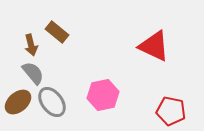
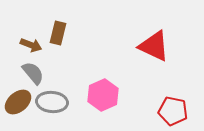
brown rectangle: moved 1 px right, 1 px down; rotated 65 degrees clockwise
brown arrow: rotated 55 degrees counterclockwise
pink hexagon: rotated 12 degrees counterclockwise
gray ellipse: rotated 48 degrees counterclockwise
red pentagon: moved 2 px right
